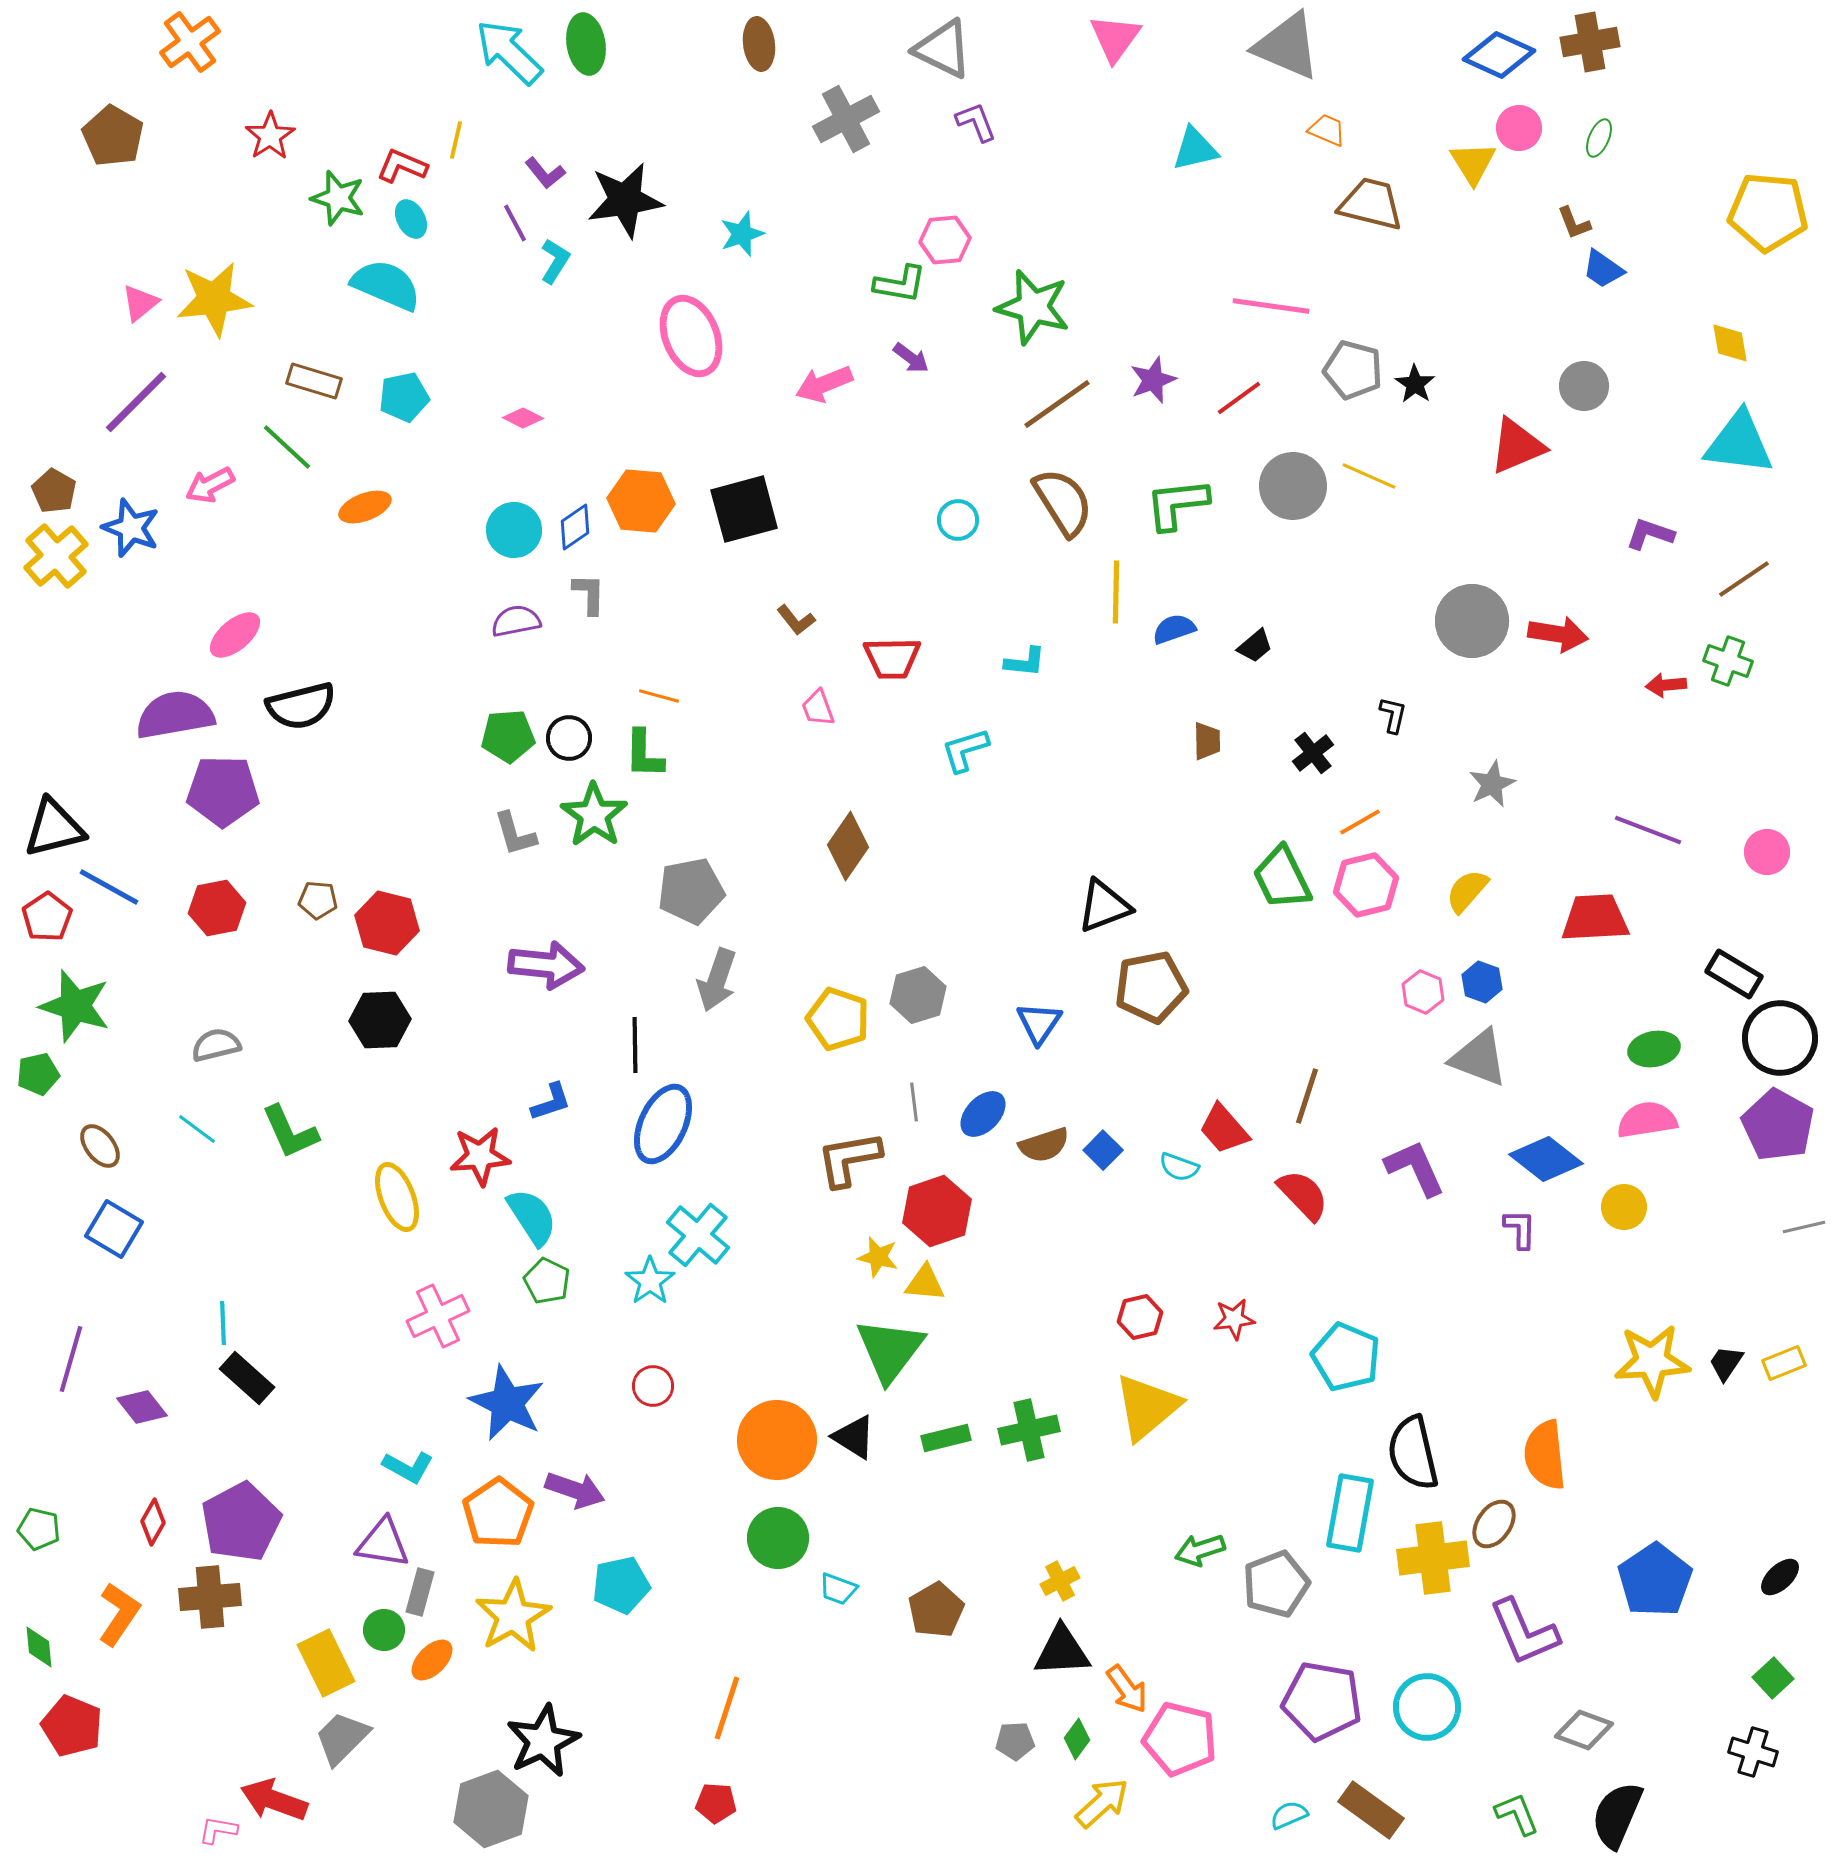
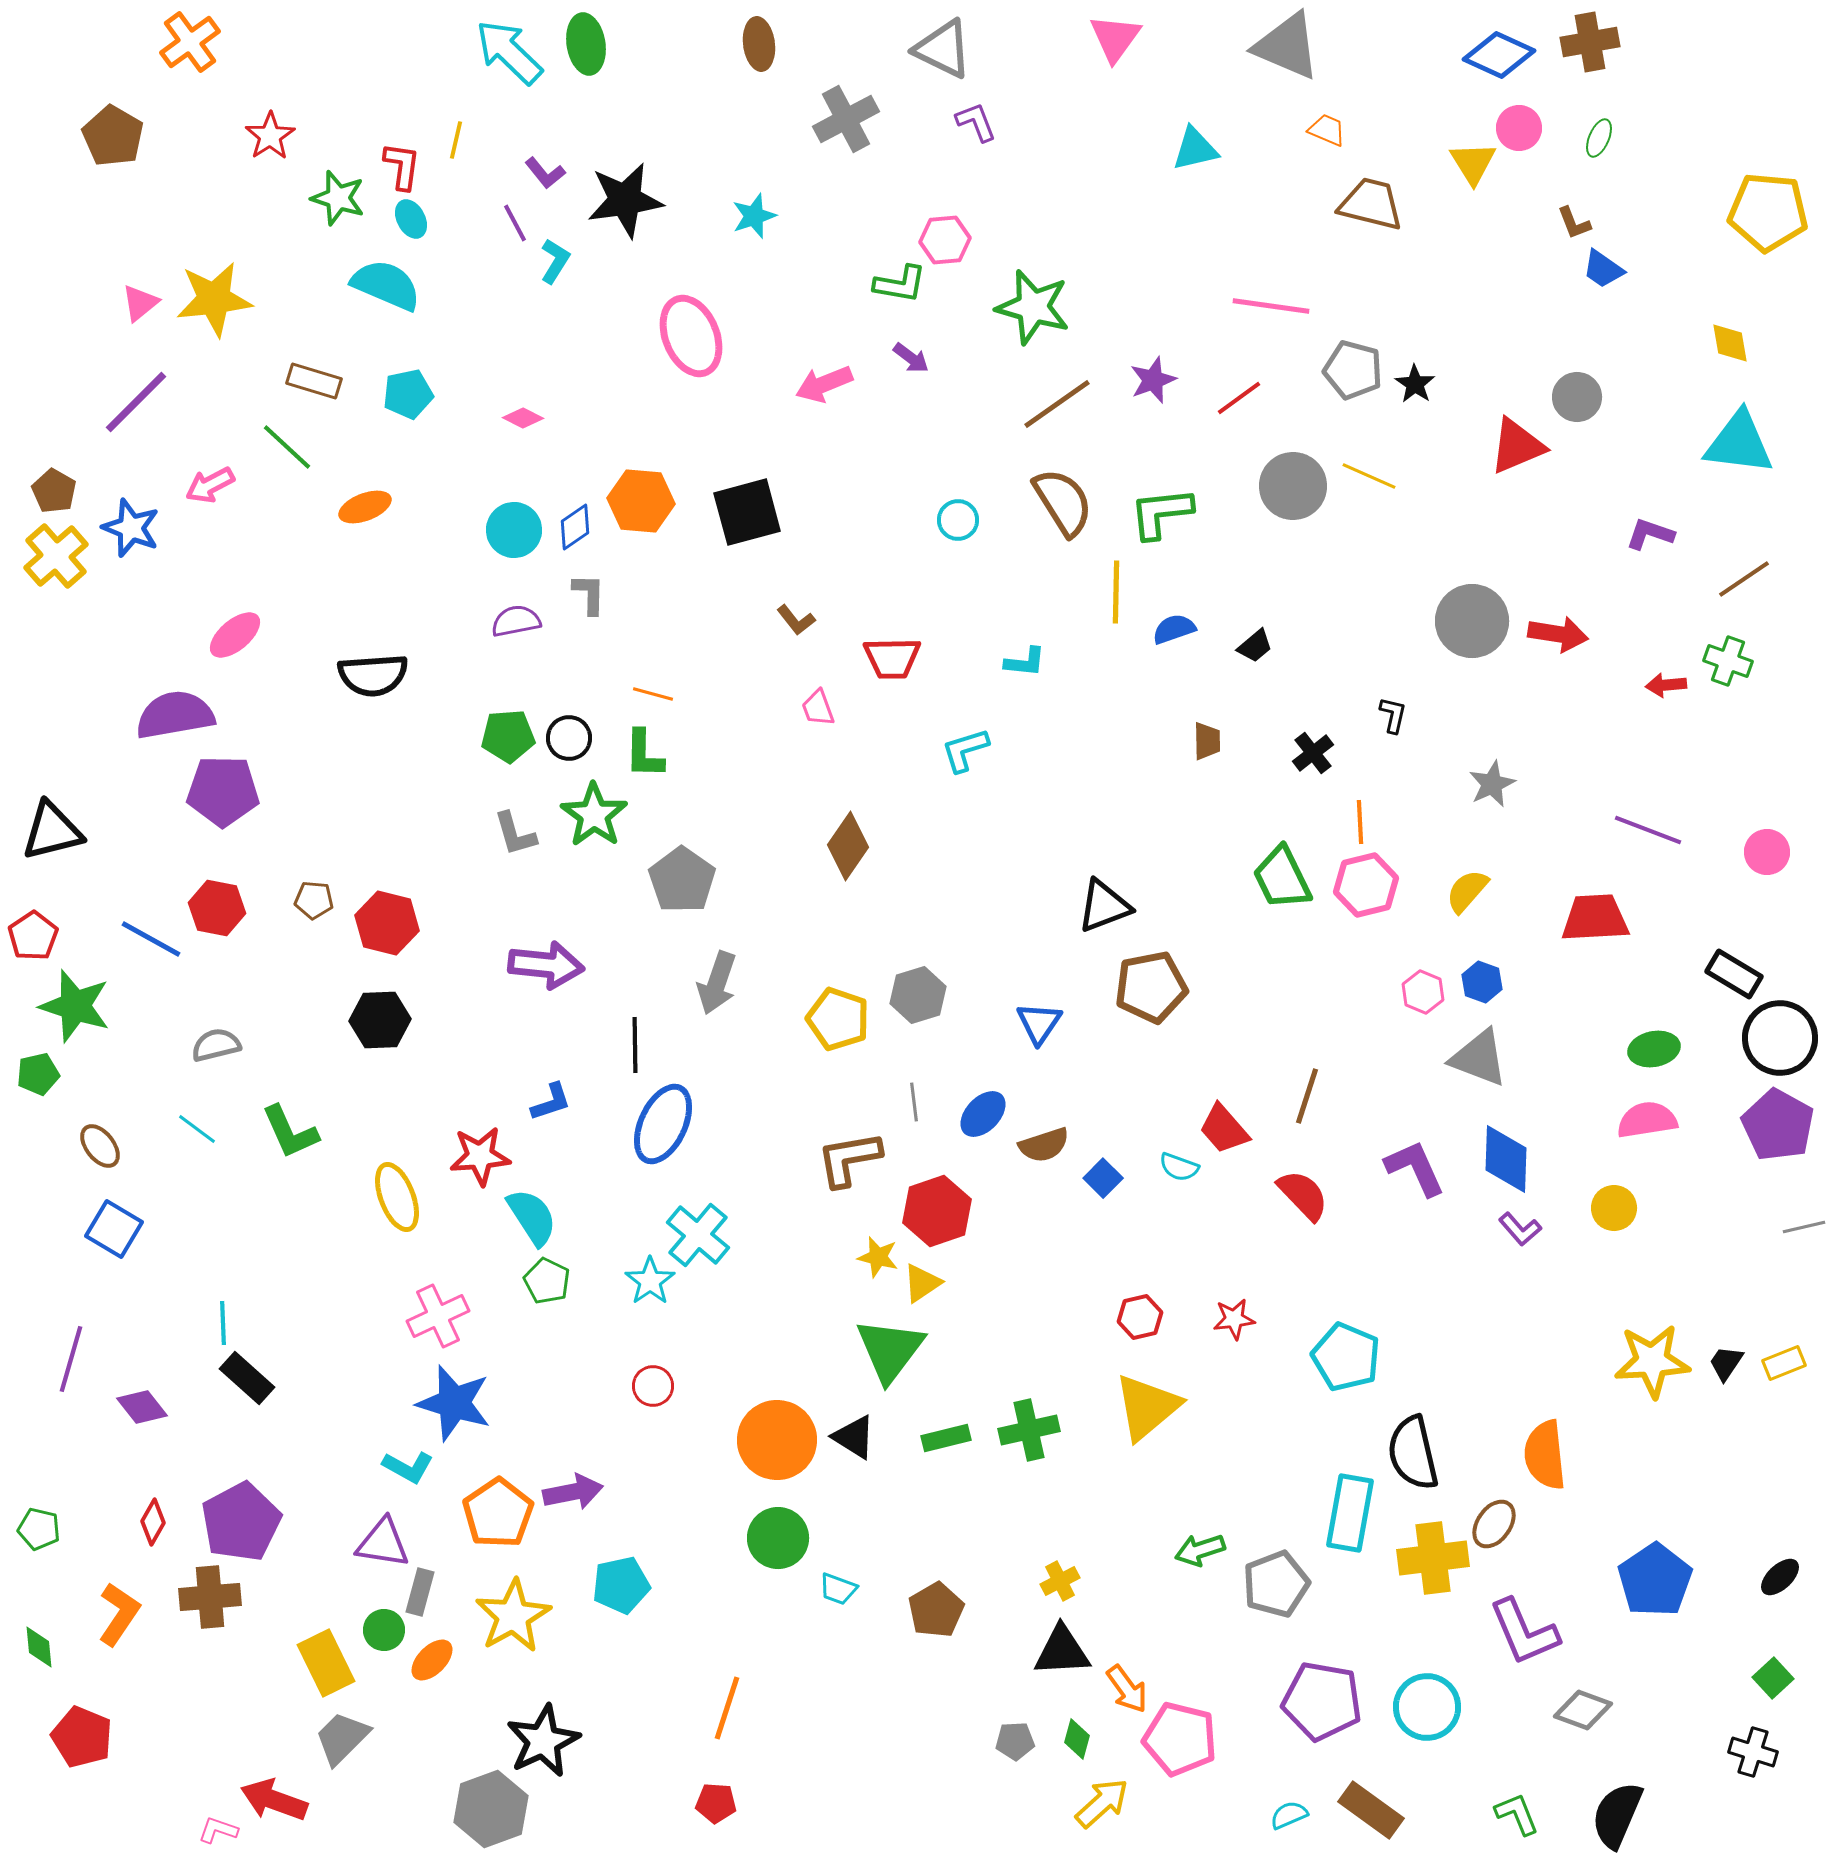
red L-shape at (402, 166): rotated 75 degrees clockwise
cyan star at (742, 234): moved 12 px right, 18 px up
gray circle at (1584, 386): moved 7 px left, 11 px down
cyan pentagon at (404, 397): moved 4 px right, 3 px up
green L-shape at (1177, 504): moved 16 px left, 9 px down
black square at (744, 509): moved 3 px right, 3 px down
orange line at (659, 696): moved 6 px left, 2 px up
black semicircle at (301, 706): moved 72 px right, 31 px up; rotated 10 degrees clockwise
orange line at (1360, 822): rotated 63 degrees counterclockwise
black triangle at (54, 828): moved 2 px left, 3 px down
blue line at (109, 887): moved 42 px right, 52 px down
gray pentagon at (691, 891): moved 9 px left, 11 px up; rotated 26 degrees counterclockwise
brown pentagon at (318, 900): moved 4 px left
red hexagon at (217, 908): rotated 22 degrees clockwise
red pentagon at (47, 917): moved 14 px left, 19 px down
gray arrow at (717, 980): moved 3 px down
blue square at (1103, 1150): moved 28 px down
blue diamond at (1546, 1159): moved 40 px left; rotated 54 degrees clockwise
yellow circle at (1624, 1207): moved 10 px left, 1 px down
purple L-shape at (1520, 1229): rotated 138 degrees clockwise
yellow triangle at (925, 1283): moved 3 px left; rotated 39 degrees counterclockwise
blue star at (507, 1403): moved 53 px left; rotated 10 degrees counterclockwise
purple arrow at (575, 1490): moved 2 px left, 2 px down; rotated 30 degrees counterclockwise
red pentagon at (72, 1726): moved 10 px right, 11 px down
gray diamond at (1584, 1730): moved 1 px left, 20 px up
green diamond at (1077, 1739): rotated 21 degrees counterclockwise
pink L-shape at (218, 1830): rotated 9 degrees clockwise
